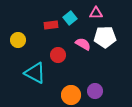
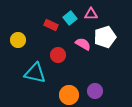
pink triangle: moved 5 px left, 1 px down
red rectangle: rotated 32 degrees clockwise
white pentagon: rotated 15 degrees counterclockwise
cyan triangle: rotated 15 degrees counterclockwise
orange circle: moved 2 px left
